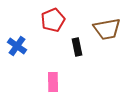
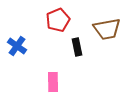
red pentagon: moved 5 px right
